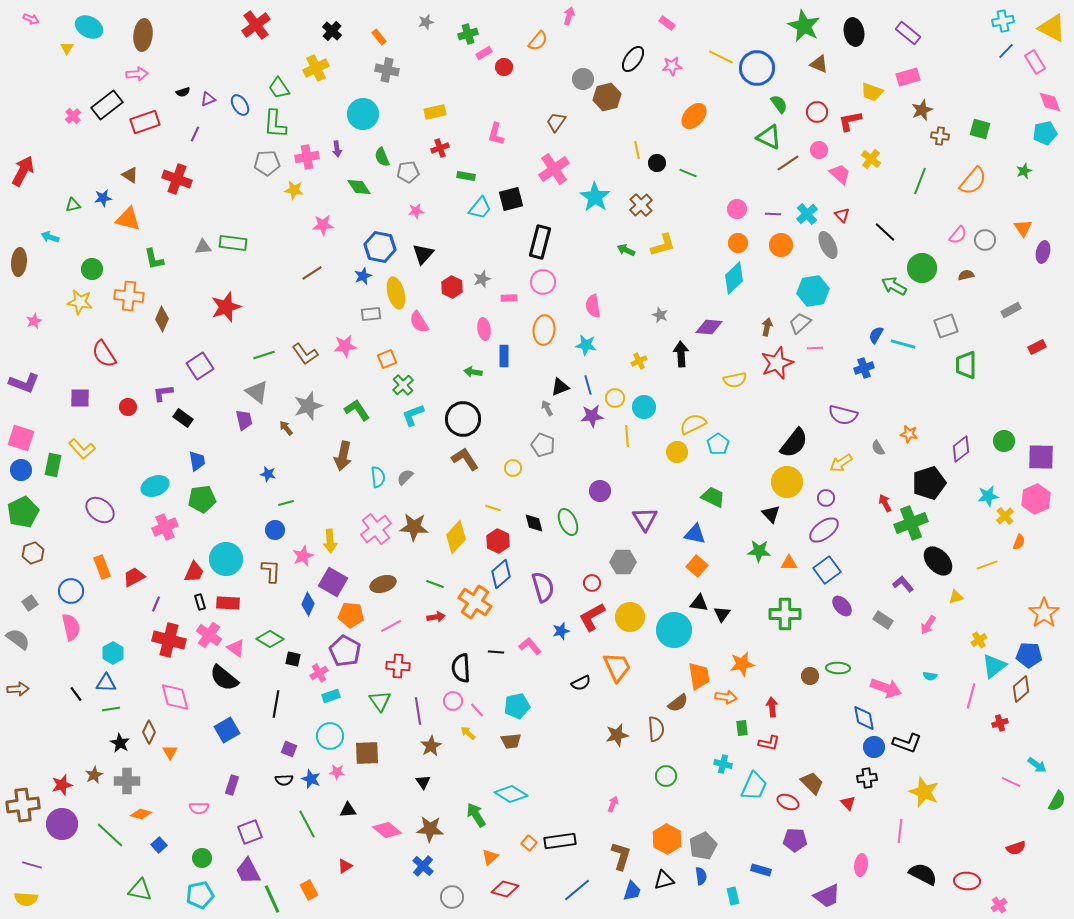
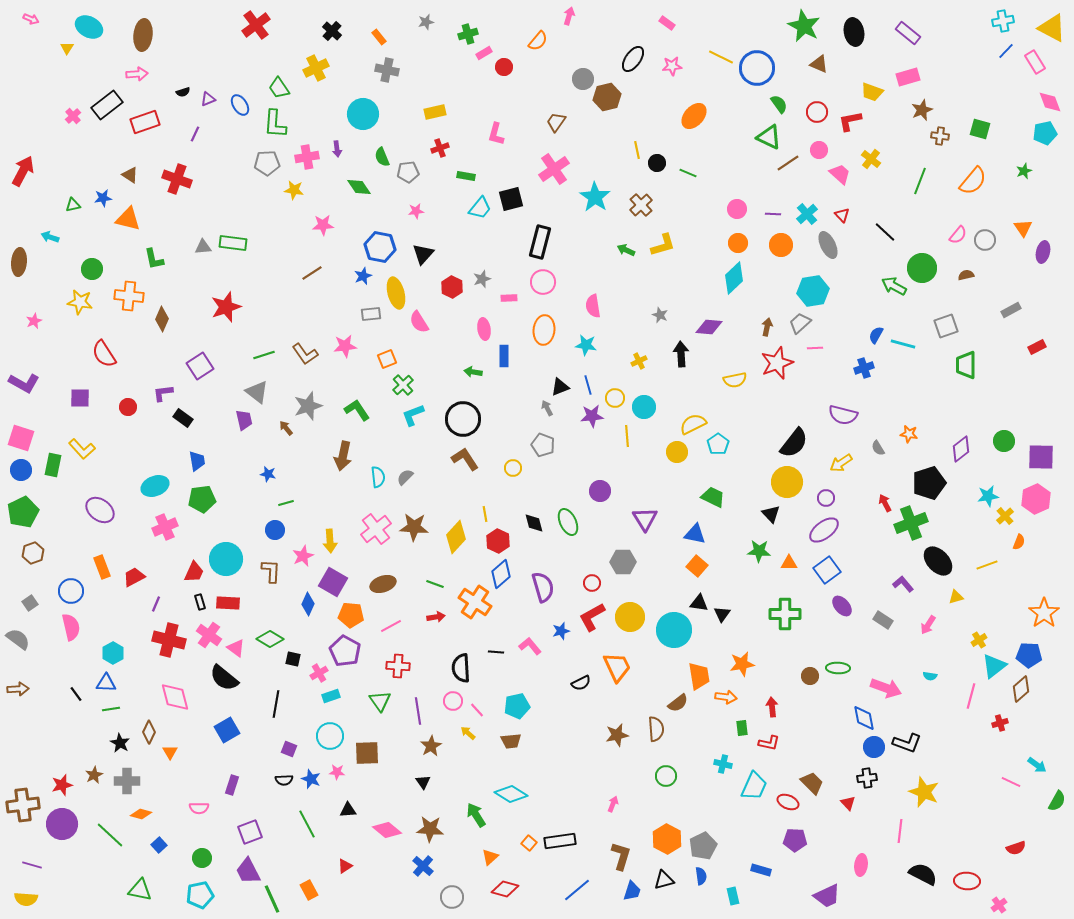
purple L-shape at (24, 383): rotated 8 degrees clockwise
yellow line at (493, 508): moved 8 px left, 6 px down; rotated 63 degrees clockwise
